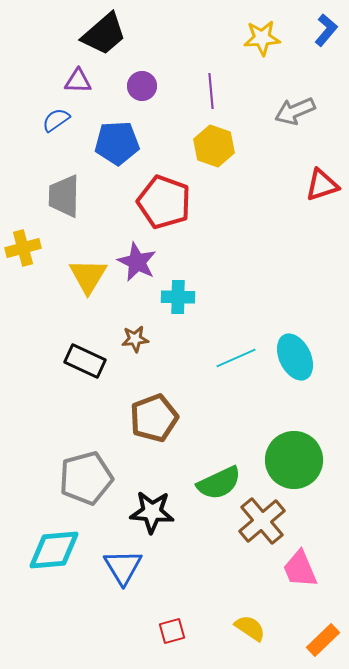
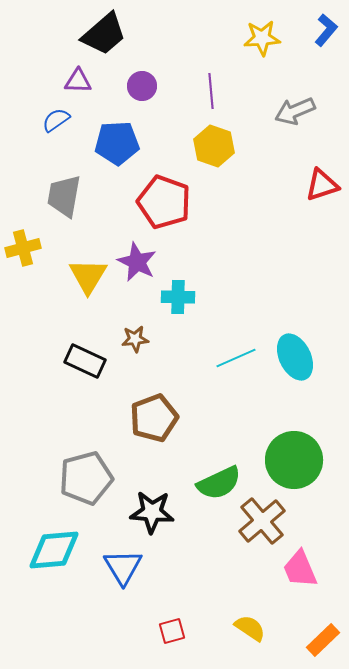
gray trapezoid: rotated 9 degrees clockwise
